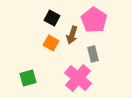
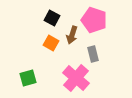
pink pentagon: rotated 15 degrees counterclockwise
pink cross: moved 2 px left
